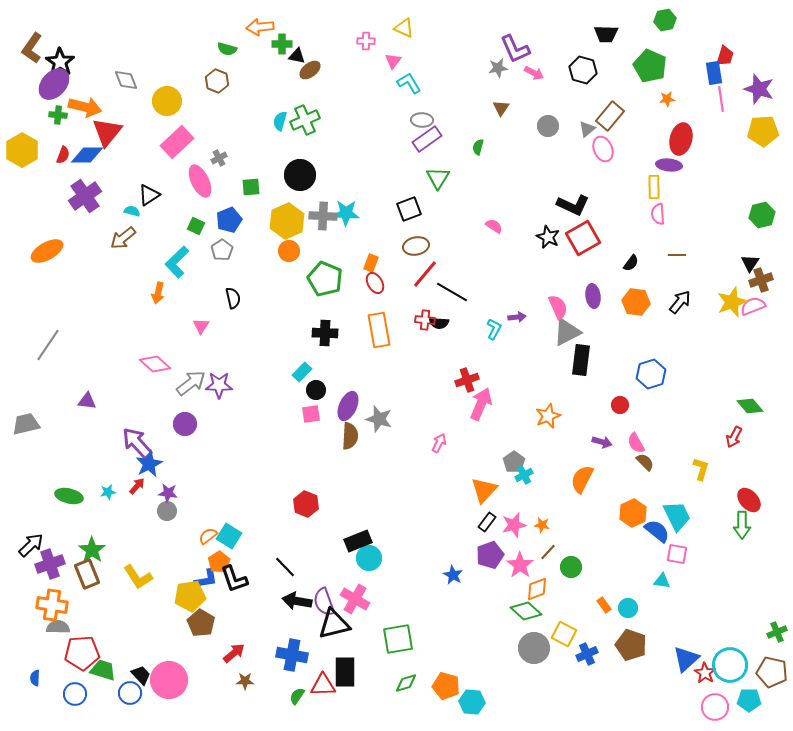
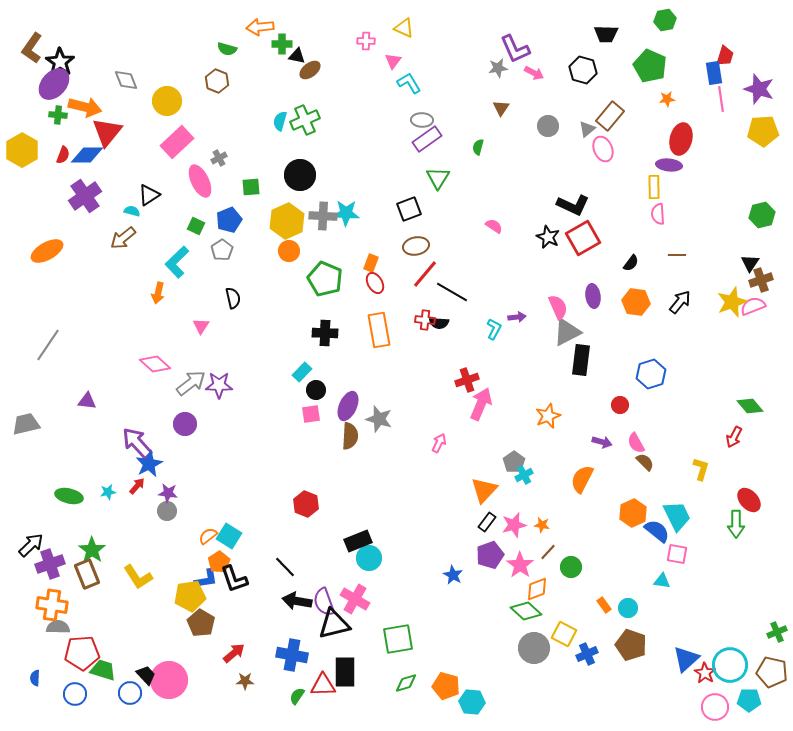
green arrow at (742, 525): moved 6 px left, 1 px up
black trapezoid at (141, 675): moved 5 px right
